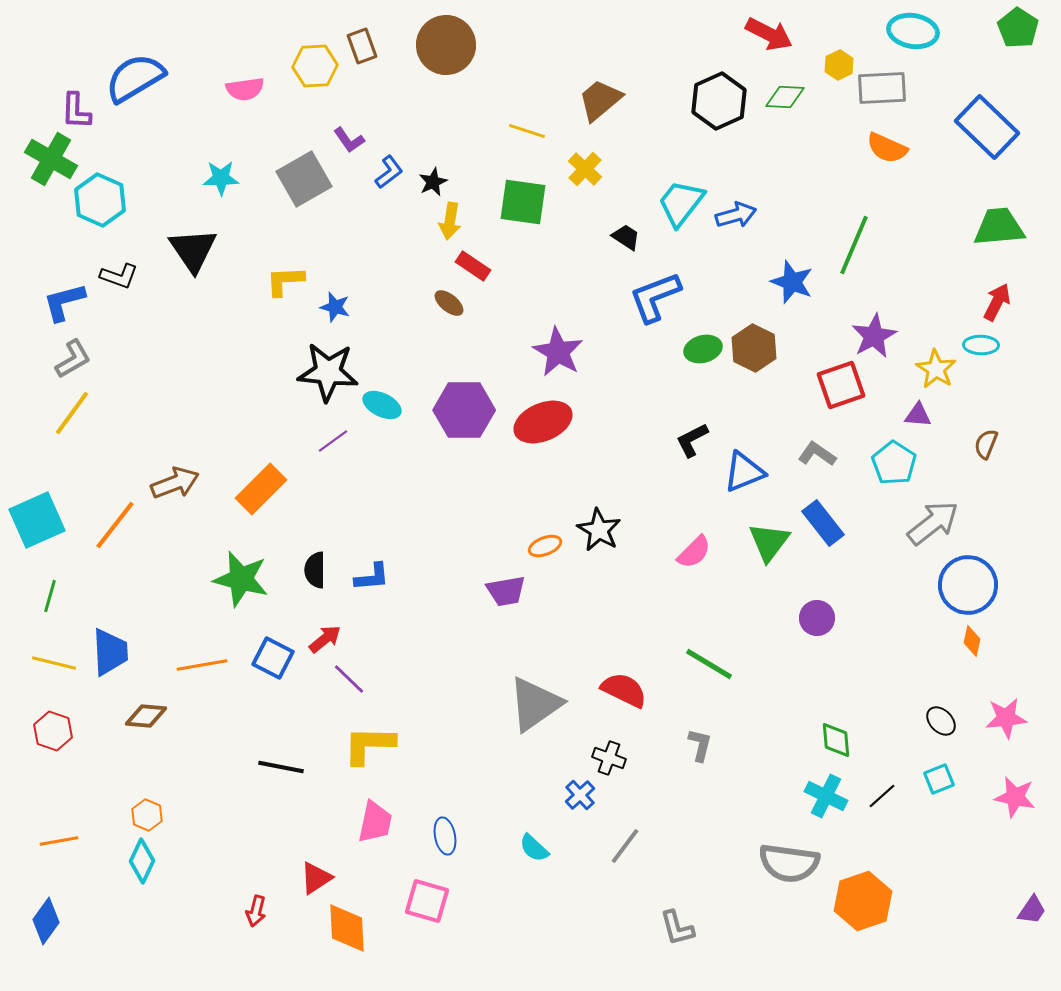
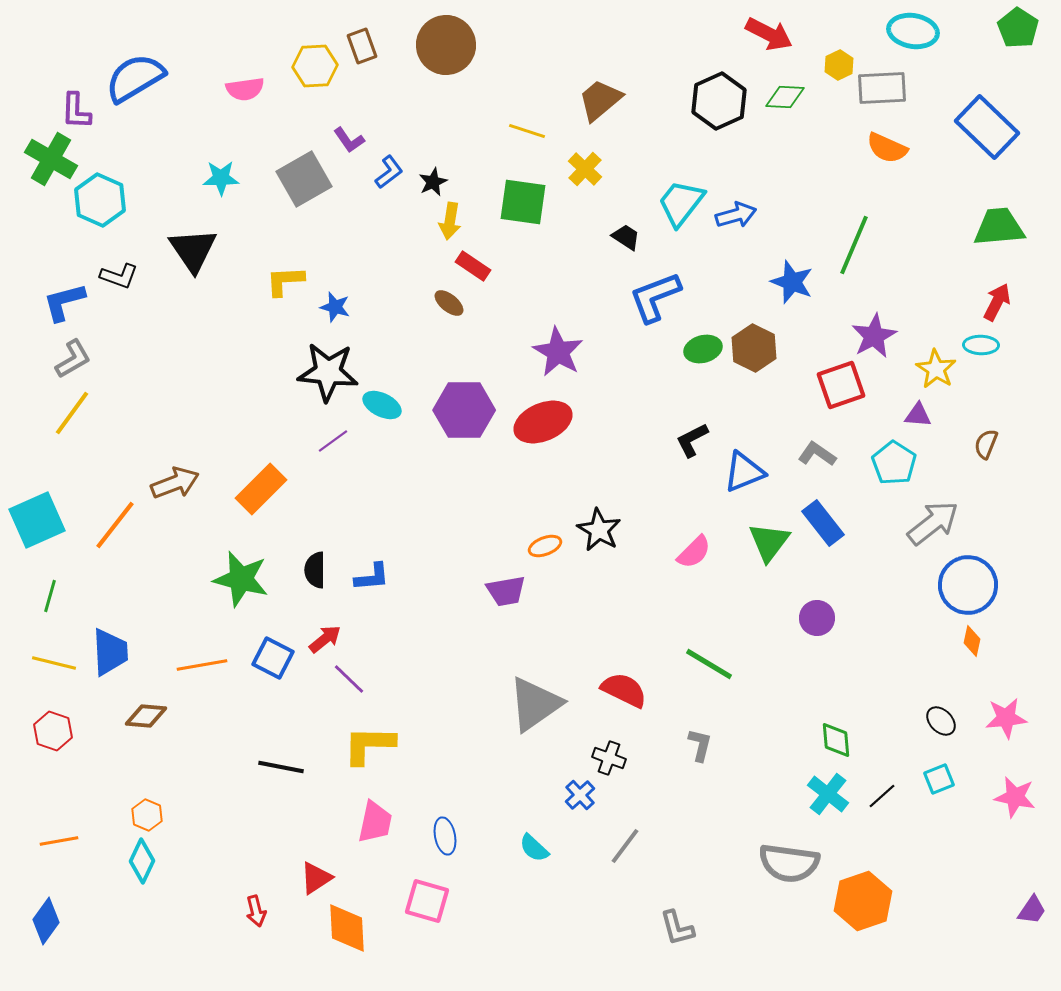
cyan cross at (826, 796): moved 2 px right, 2 px up; rotated 12 degrees clockwise
red arrow at (256, 911): rotated 28 degrees counterclockwise
